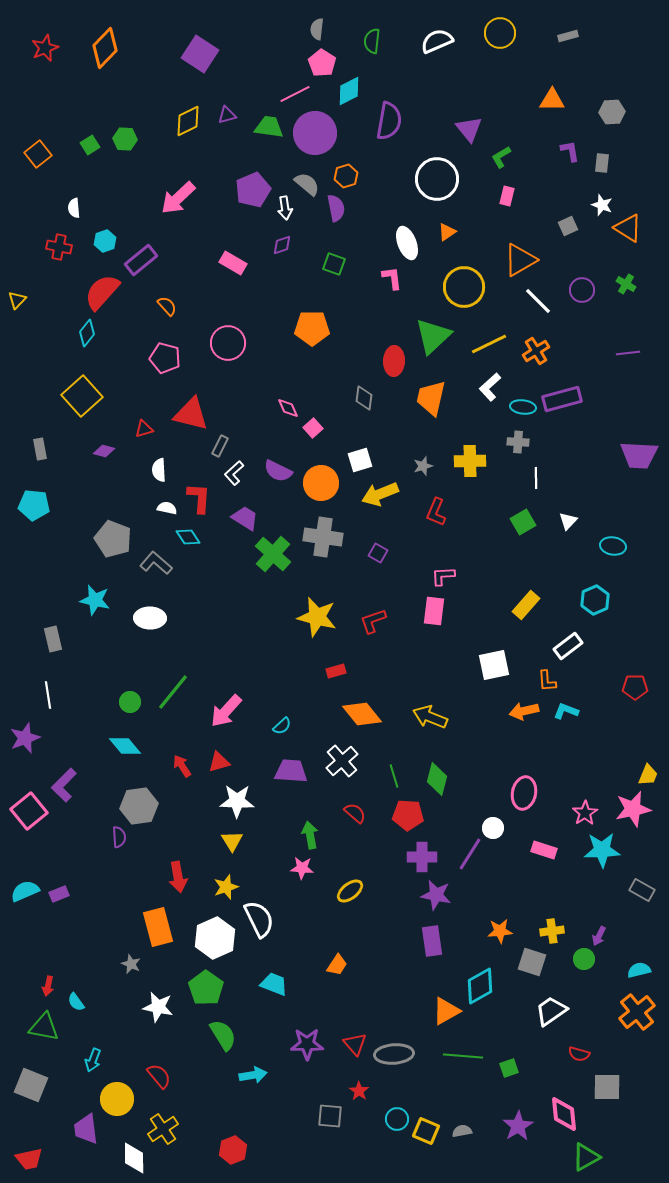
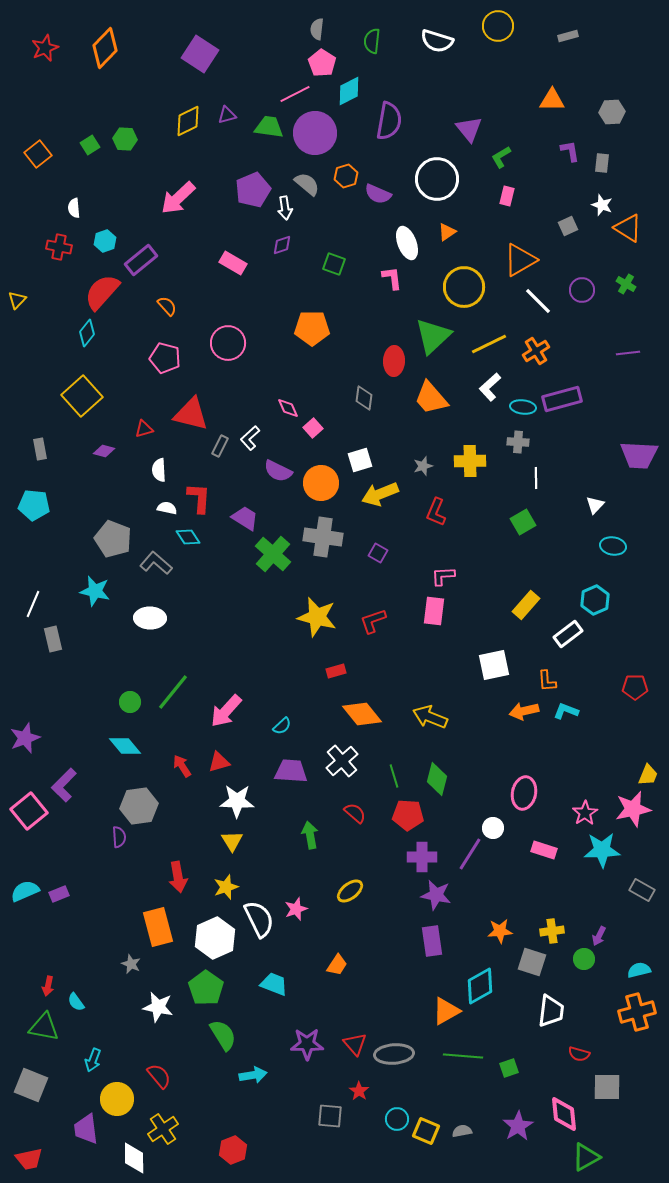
yellow circle at (500, 33): moved 2 px left, 7 px up
white semicircle at (437, 41): rotated 140 degrees counterclockwise
purple semicircle at (336, 208): moved 42 px right, 14 px up; rotated 124 degrees clockwise
orange trapezoid at (431, 398): rotated 54 degrees counterclockwise
white L-shape at (234, 473): moved 16 px right, 35 px up
white triangle at (568, 521): moved 27 px right, 16 px up
cyan star at (95, 600): moved 9 px up
white rectangle at (568, 646): moved 12 px up
white line at (48, 695): moved 15 px left, 91 px up; rotated 32 degrees clockwise
pink star at (302, 868): moved 6 px left, 41 px down; rotated 25 degrees counterclockwise
white trapezoid at (551, 1011): rotated 132 degrees clockwise
orange cross at (637, 1012): rotated 24 degrees clockwise
